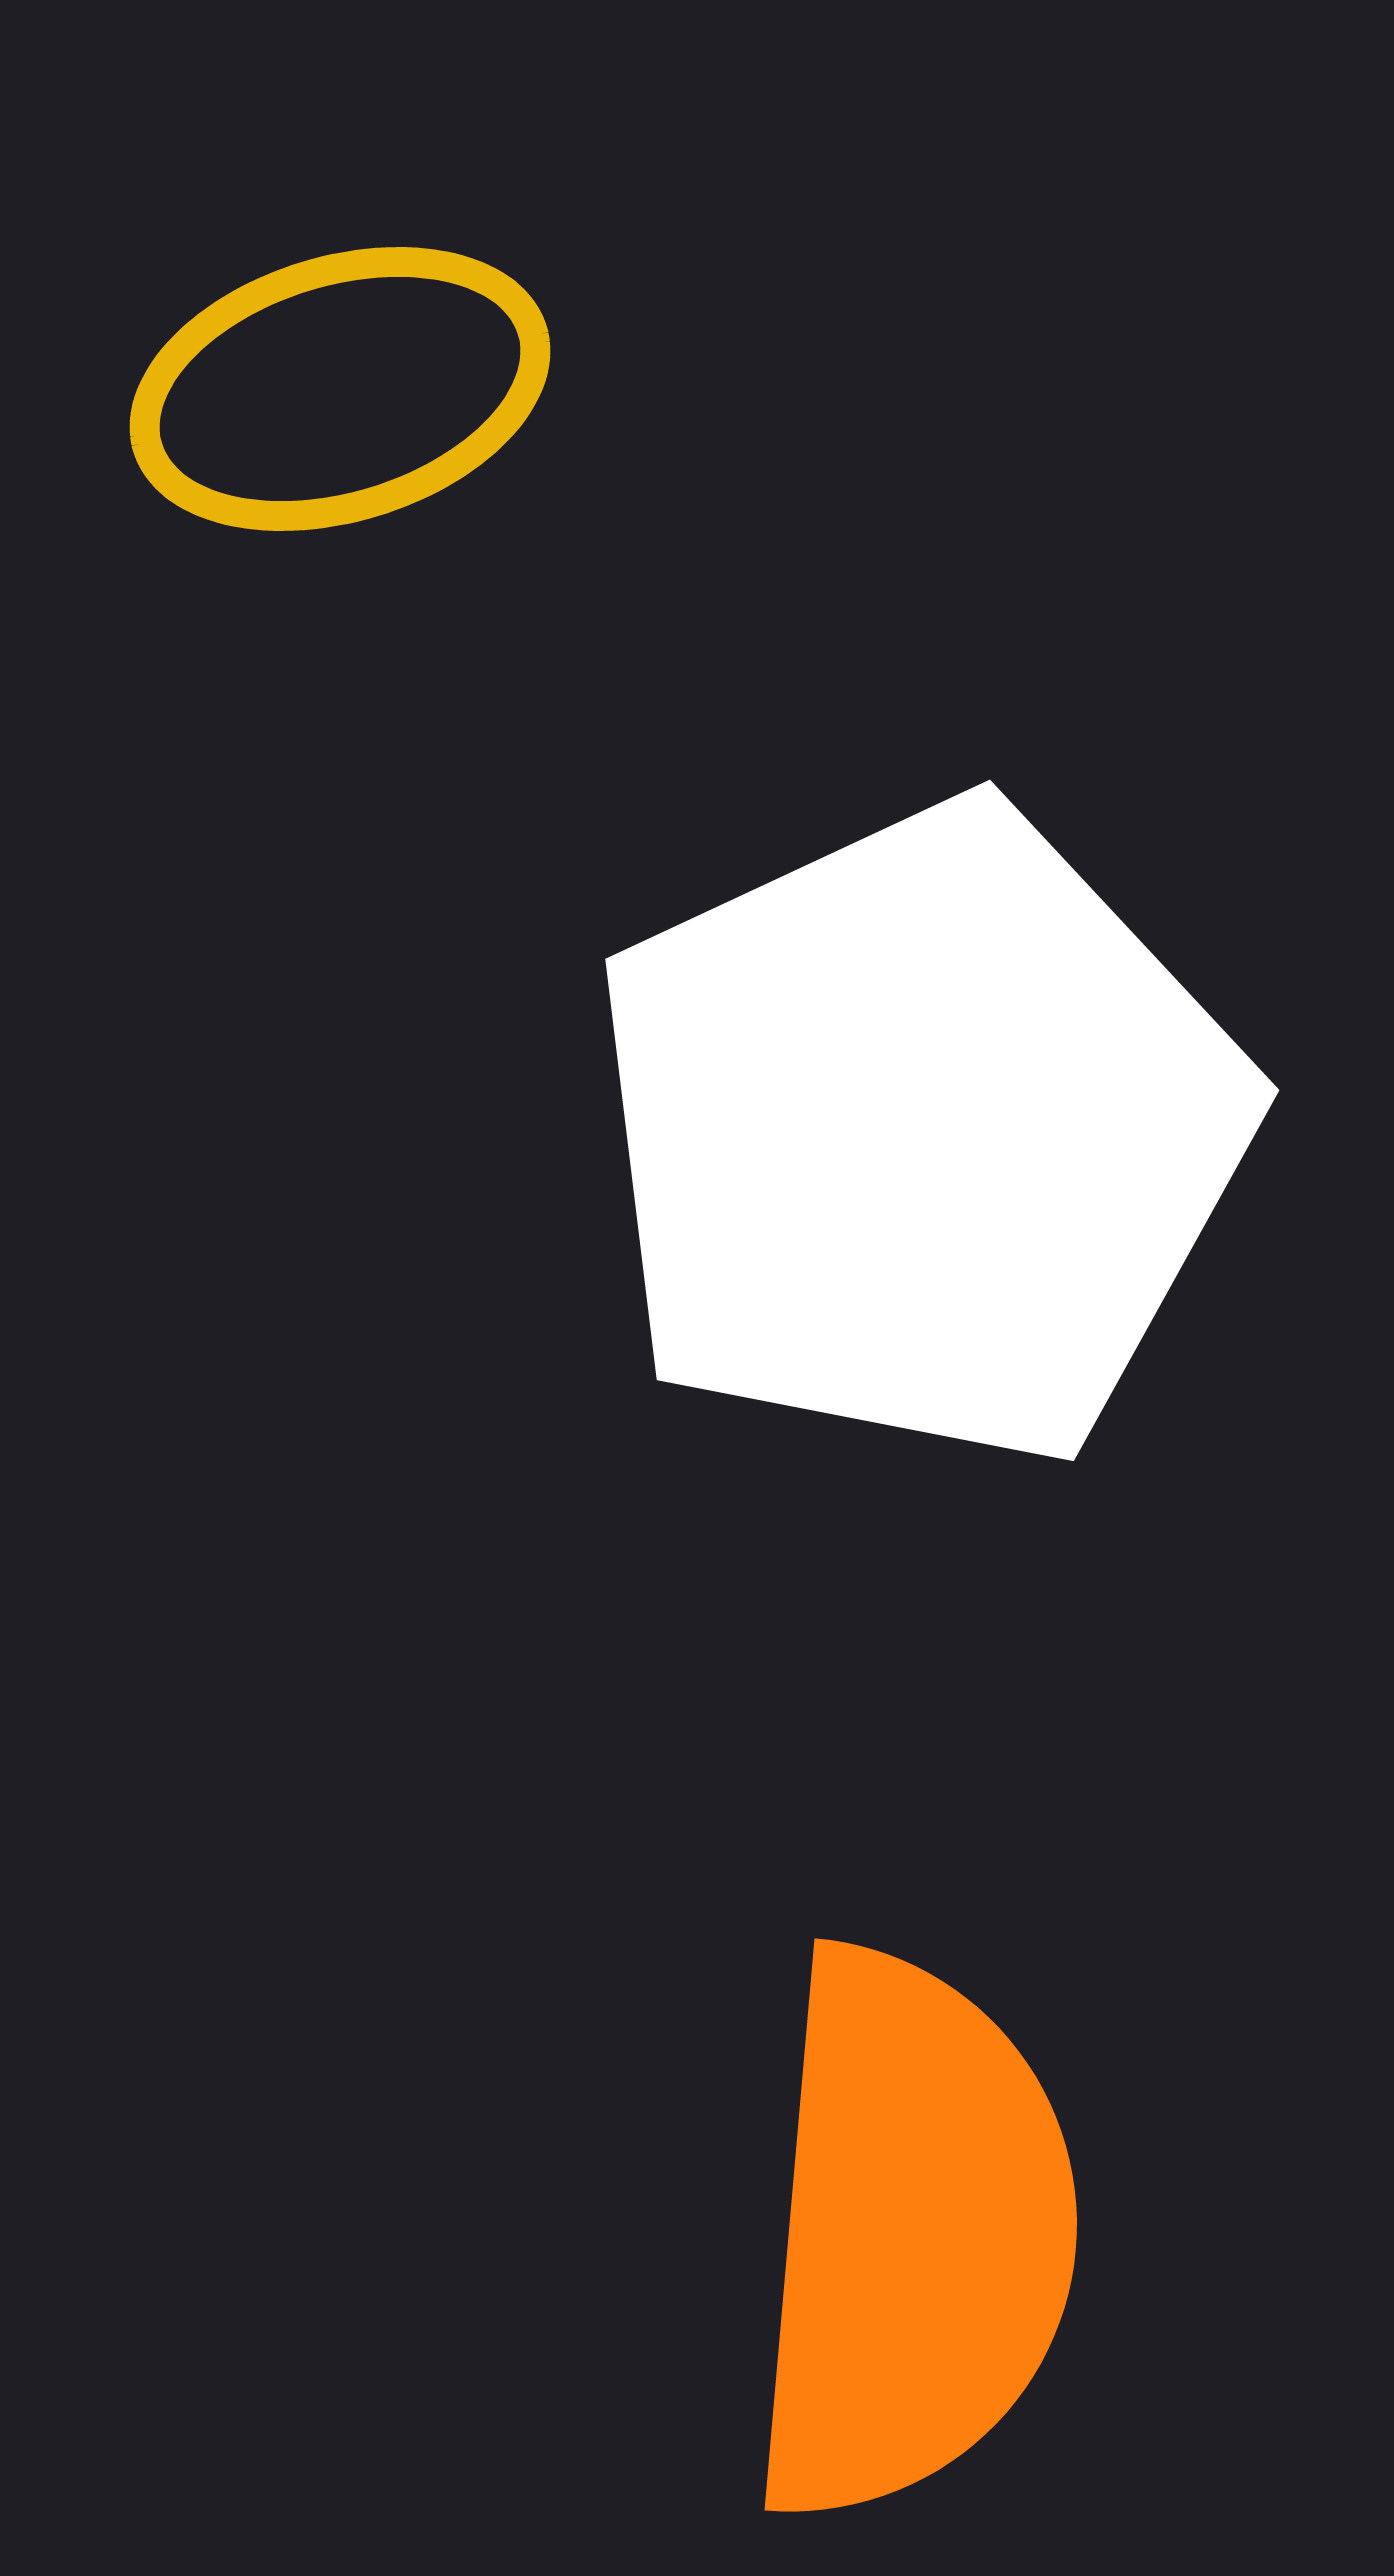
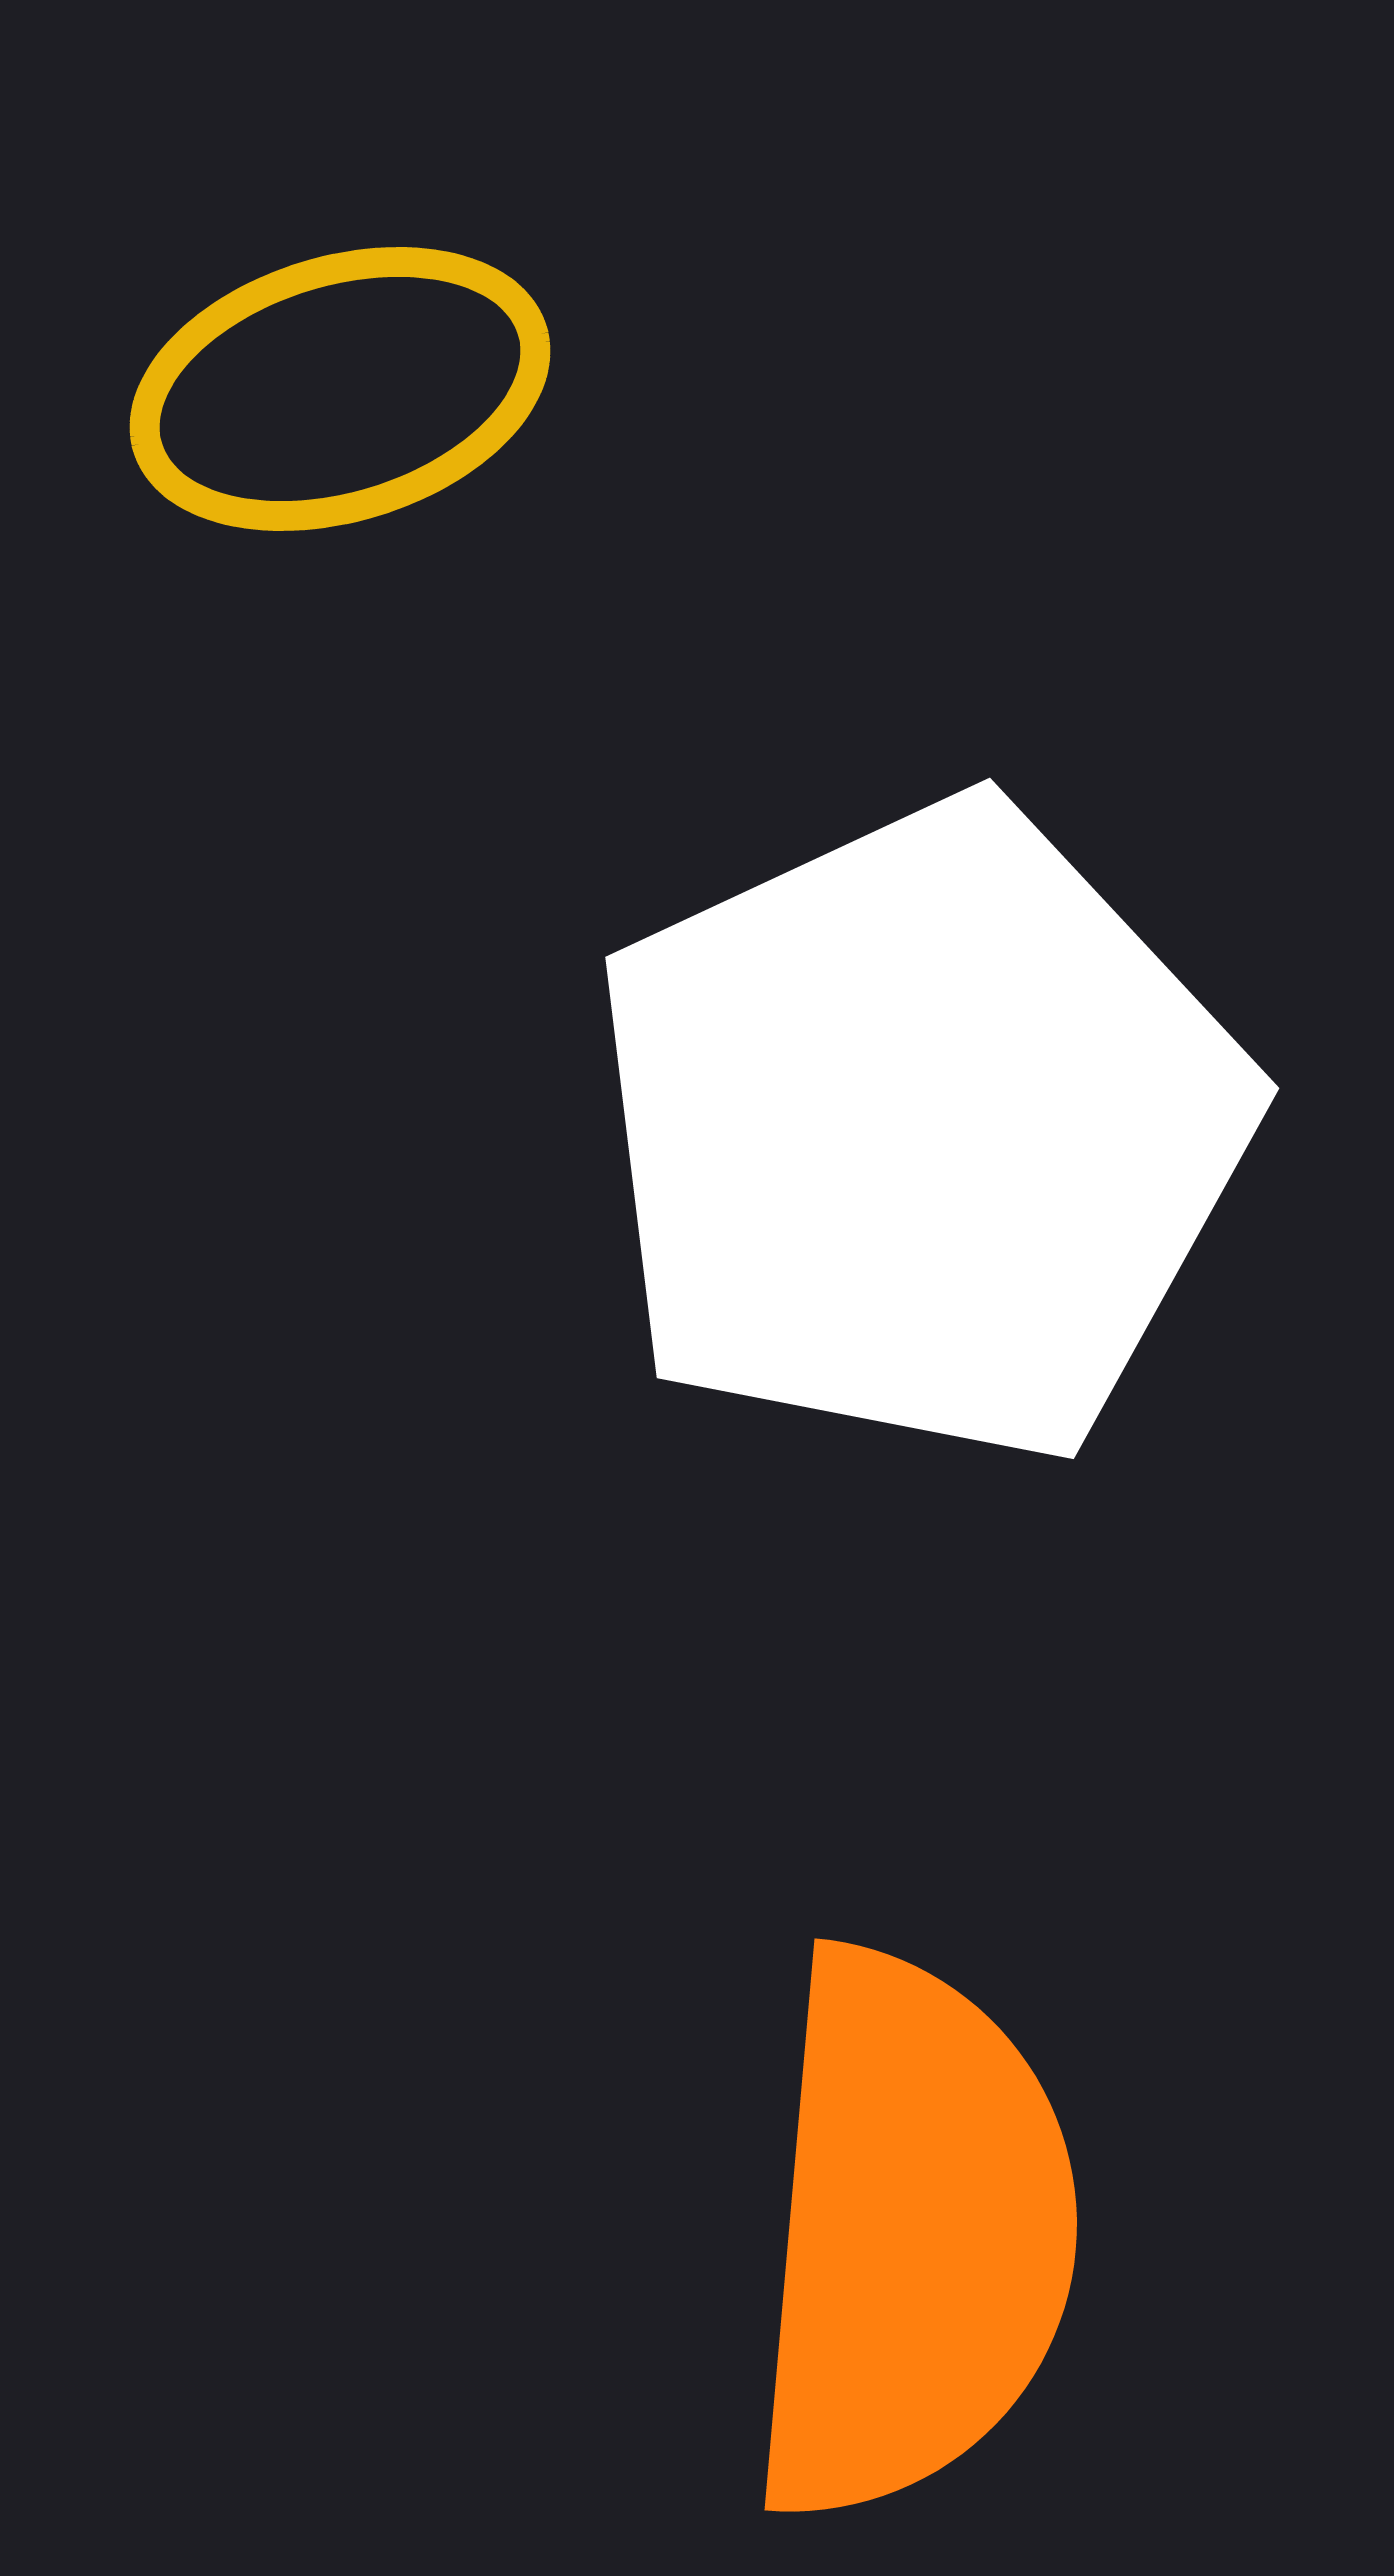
white pentagon: moved 2 px up
